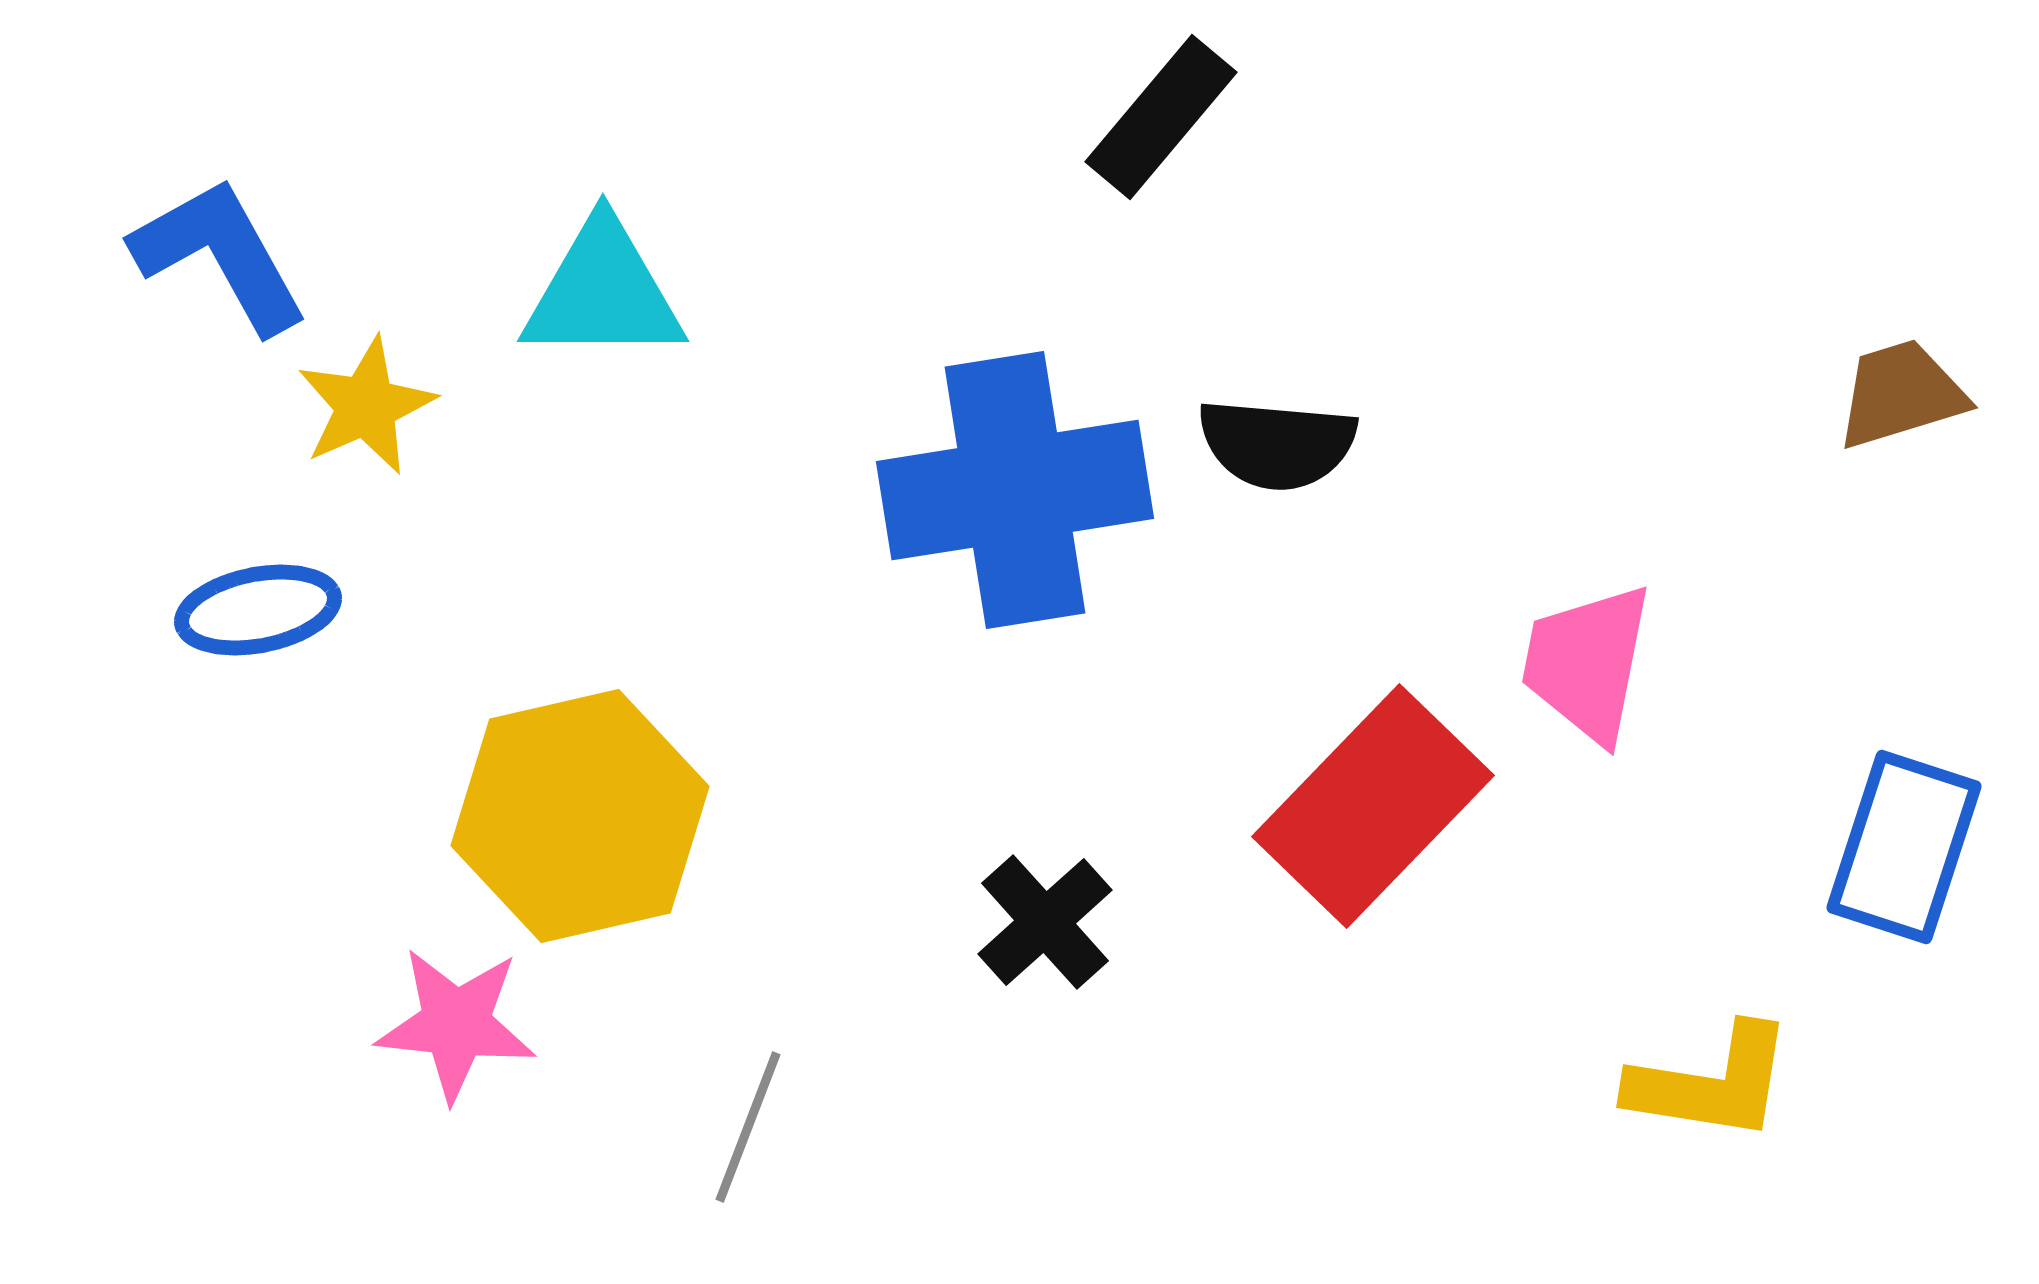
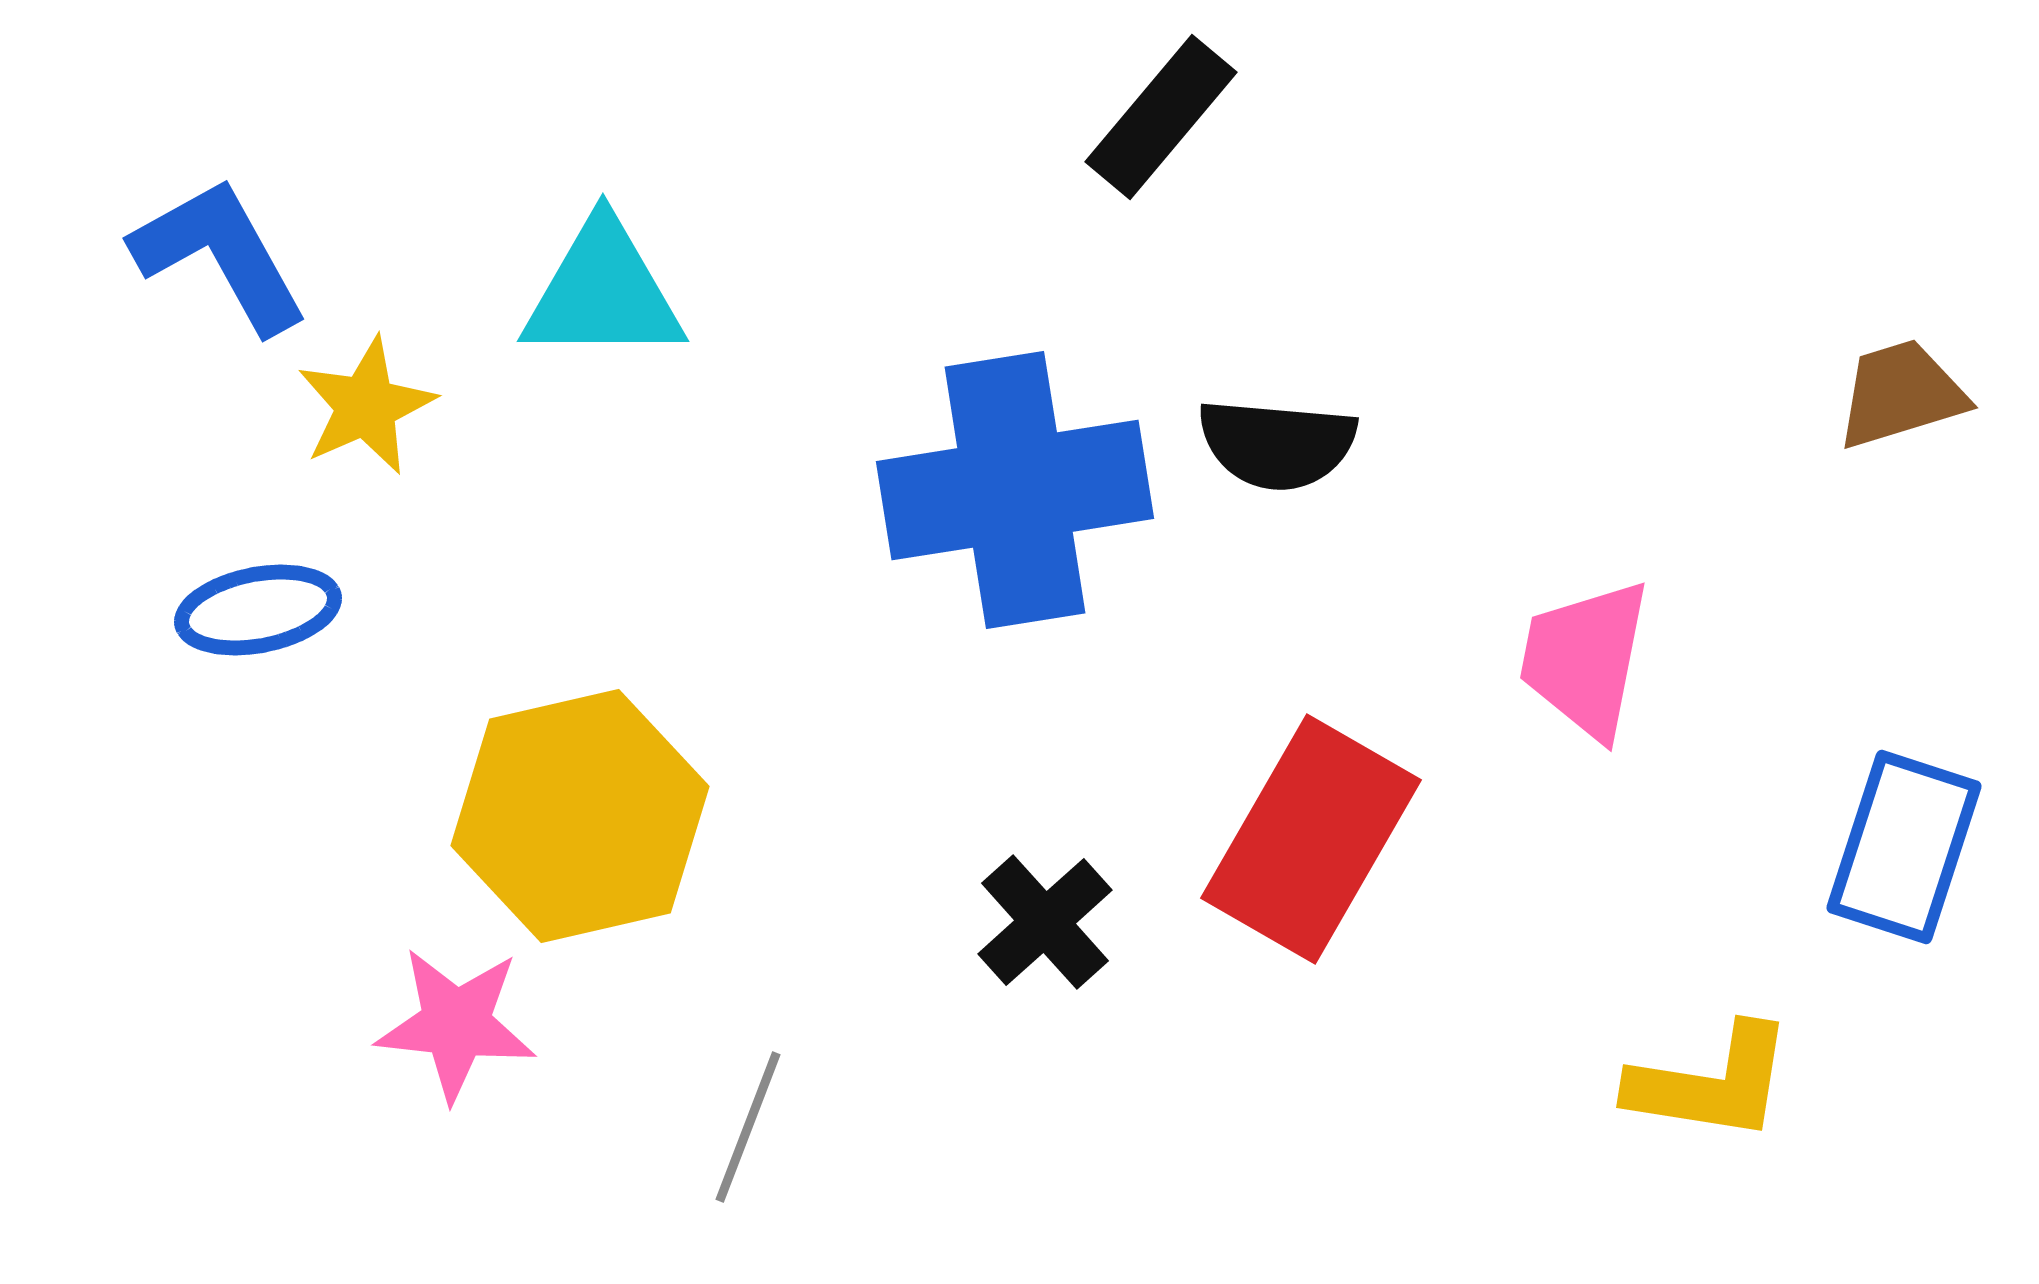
pink trapezoid: moved 2 px left, 4 px up
red rectangle: moved 62 px left, 33 px down; rotated 14 degrees counterclockwise
